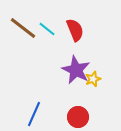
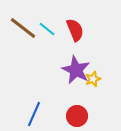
red circle: moved 1 px left, 1 px up
